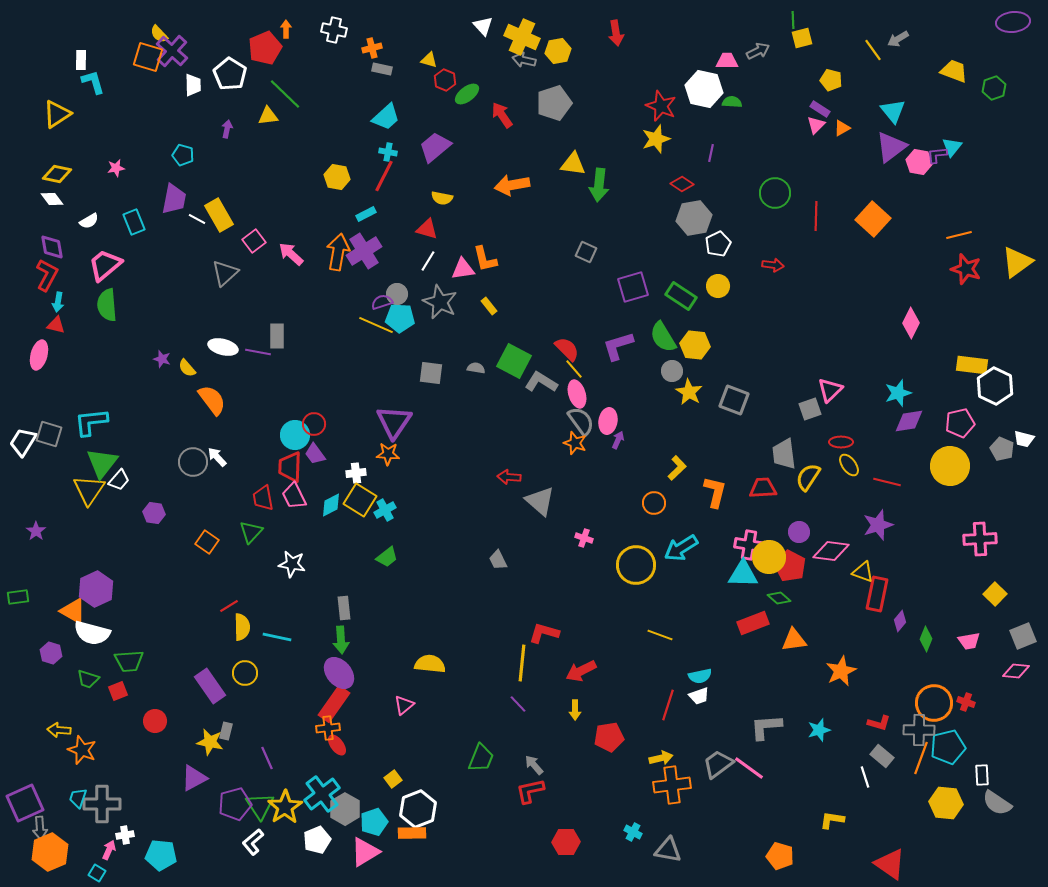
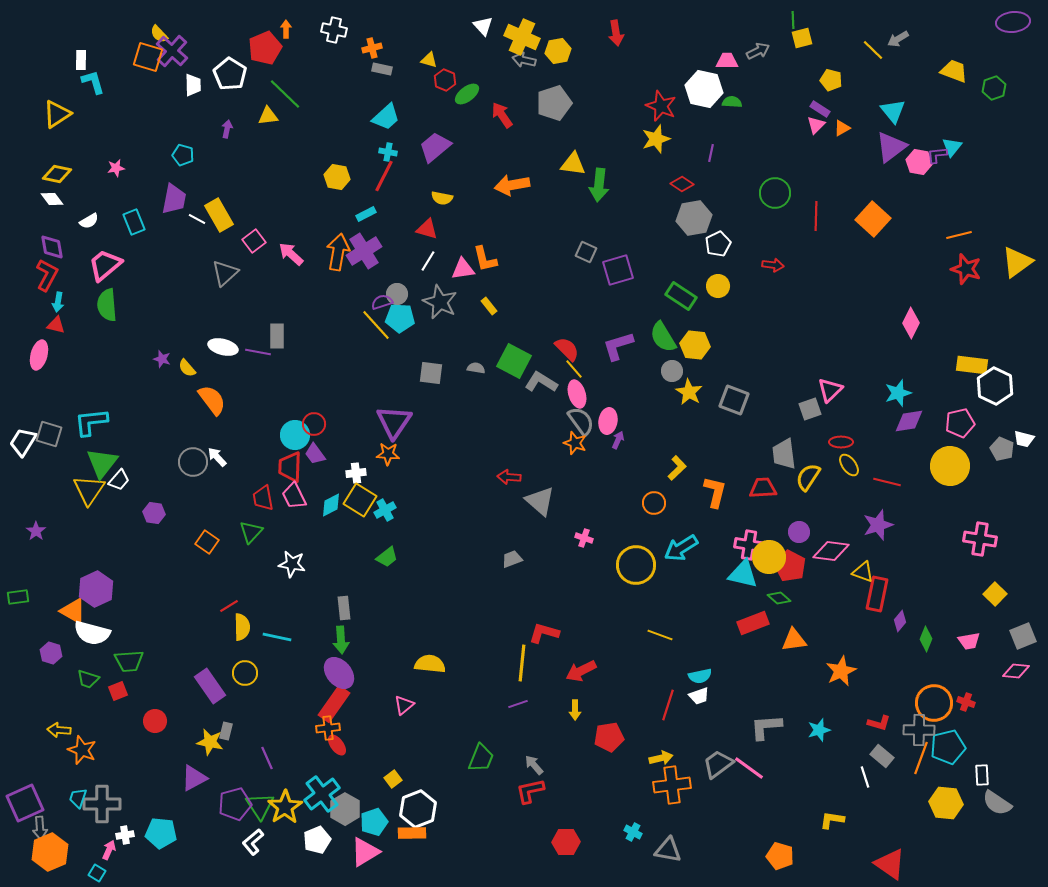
yellow line at (873, 50): rotated 10 degrees counterclockwise
purple square at (633, 287): moved 15 px left, 17 px up
yellow line at (376, 325): rotated 24 degrees clockwise
pink cross at (980, 539): rotated 12 degrees clockwise
gray trapezoid at (498, 560): moved 14 px right, 1 px up; rotated 95 degrees clockwise
cyan triangle at (743, 574): rotated 12 degrees clockwise
purple line at (518, 704): rotated 66 degrees counterclockwise
cyan pentagon at (161, 855): moved 22 px up
